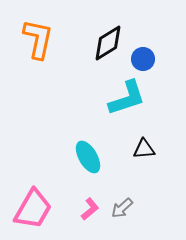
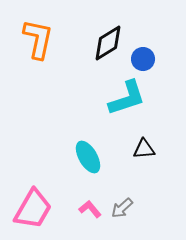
pink L-shape: rotated 90 degrees counterclockwise
